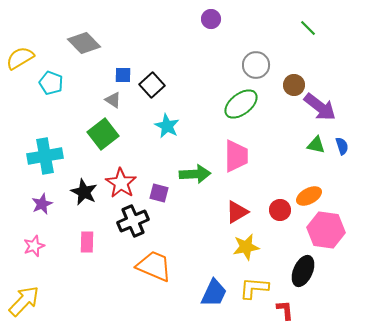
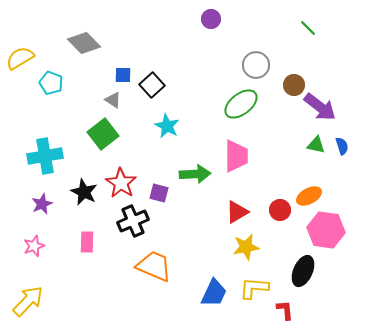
yellow arrow: moved 4 px right
